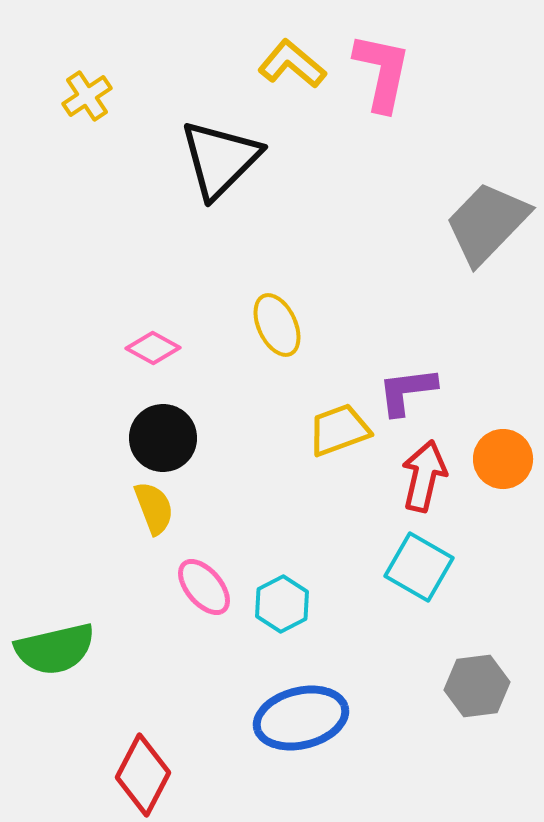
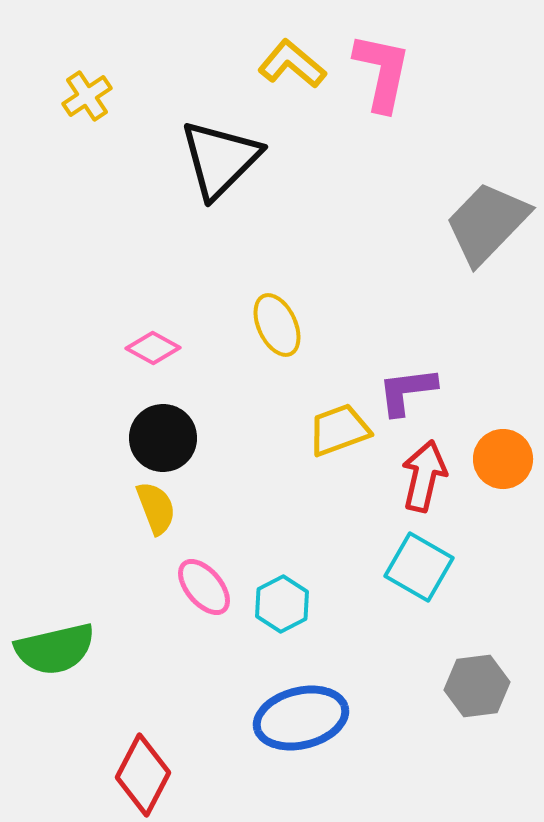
yellow semicircle: moved 2 px right
